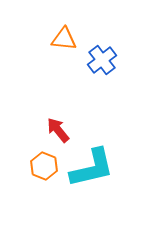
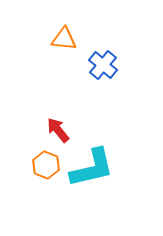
blue cross: moved 1 px right, 5 px down; rotated 12 degrees counterclockwise
orange hexagon: moved 2 px right, 1 px up
